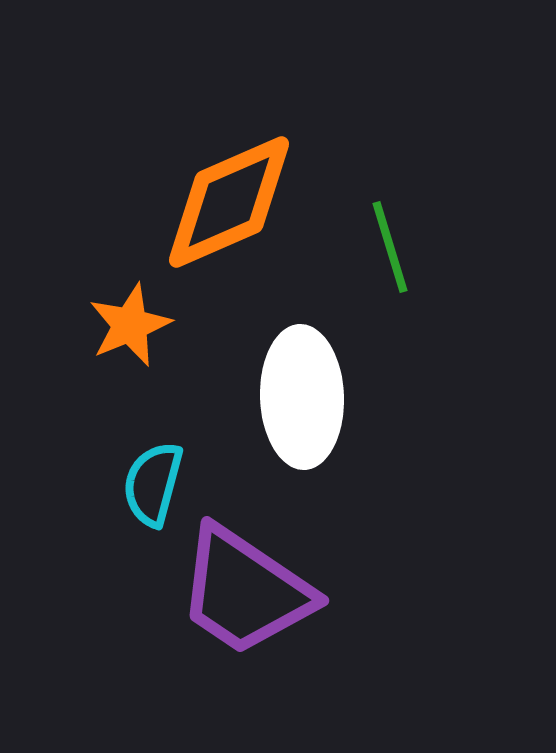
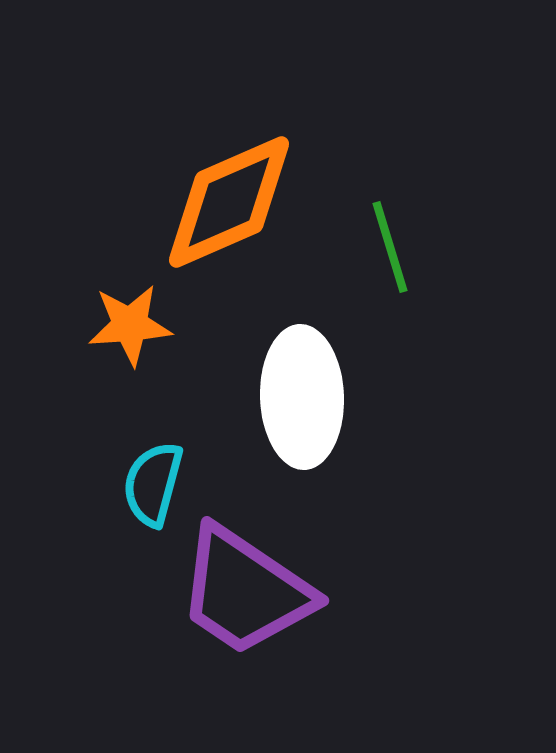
orange star: rotated 18 degrees clockwise
